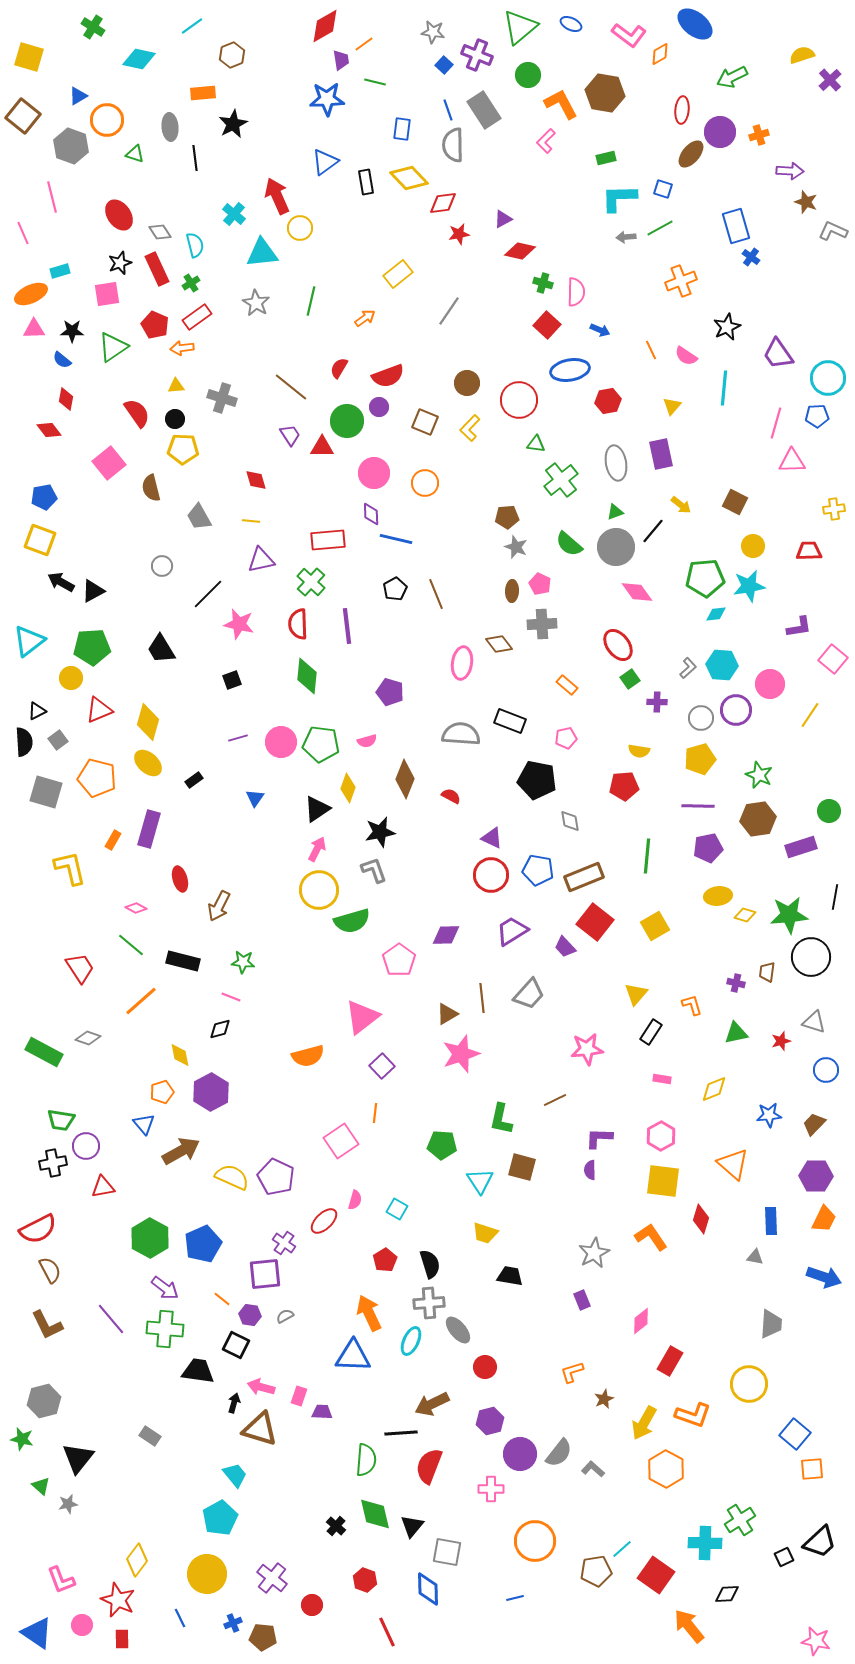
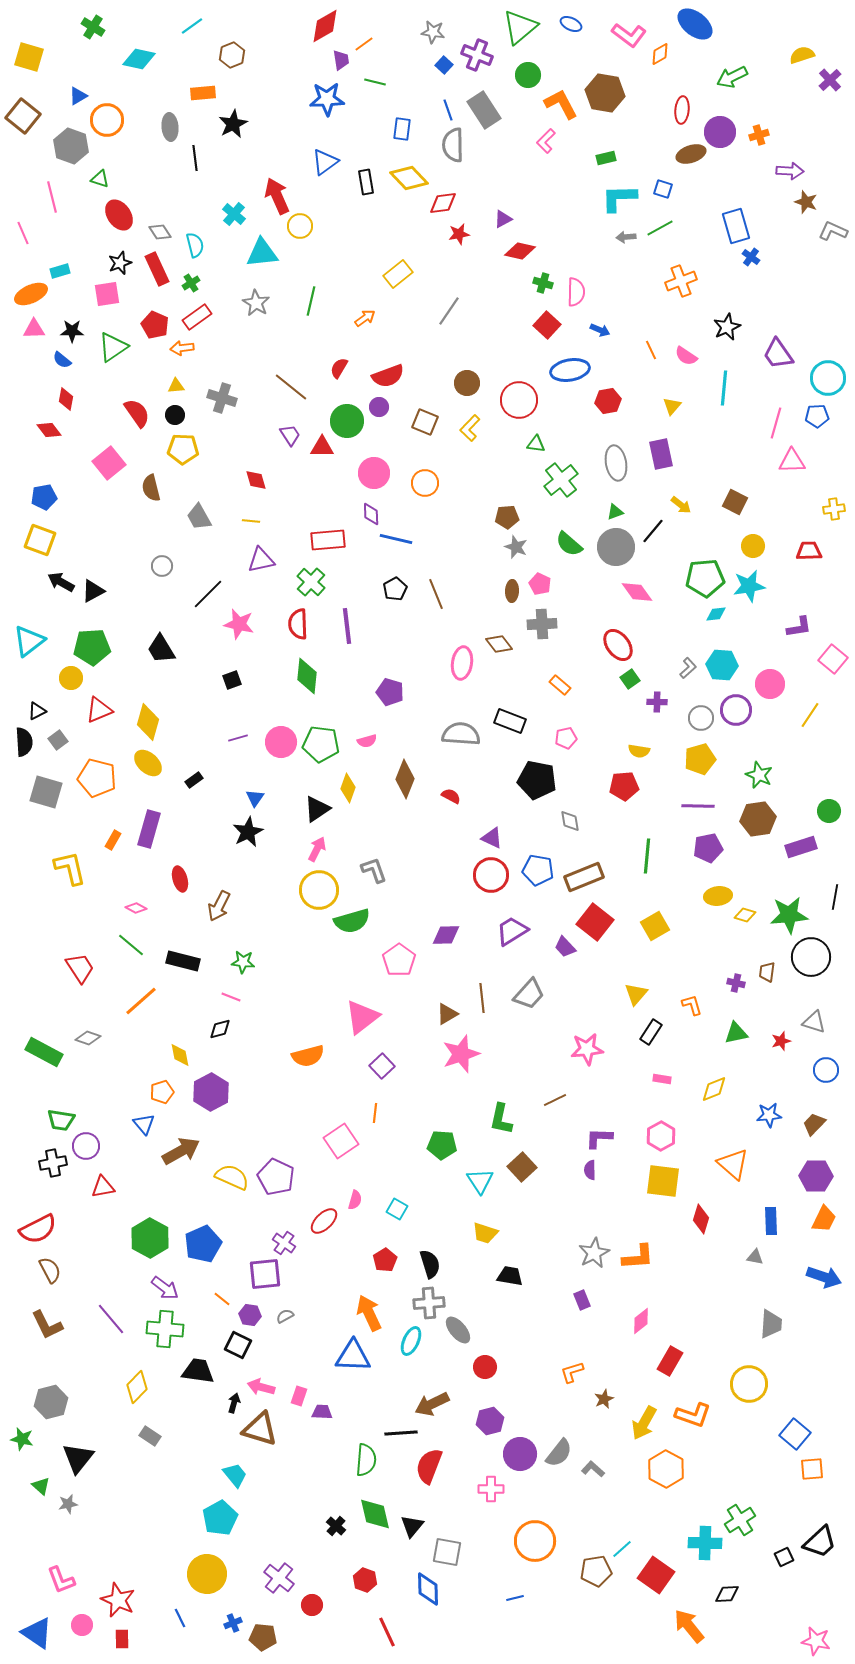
green triangle at (135, 154): moved 35 px left, 25 px down
brown ellipse at (691, 154): rotated 32 degrees clockwise
yellow circle at (300, 228): moved 2 px up
black circle at (175, 419): moved 4 px up
orange rectangle at (567, 685): moved 7 px left
black star at (380, 832): moved 132 px left; rotated 16 degrees counterclockwise
brown square at (522, 1167): rotated 32 degrees clockwise
orange L-shape at (651, 1237): moved 13 px left, 20 px down; rotated 120 degrees clockwise
black square at (236, 1345): moved 2 px right
gray hexagon at (44, 1401): moved 7 px right, 1 px down
yellow diamond at (137, 1560): moved 173 px up; rotated 8 degrees clockwise
purple cross at (272, 1578): moved 7 px right
